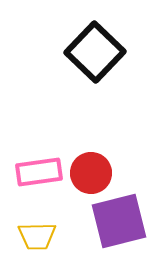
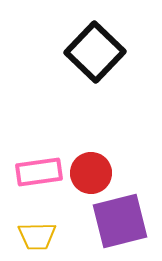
purple square: moved 1 px right
